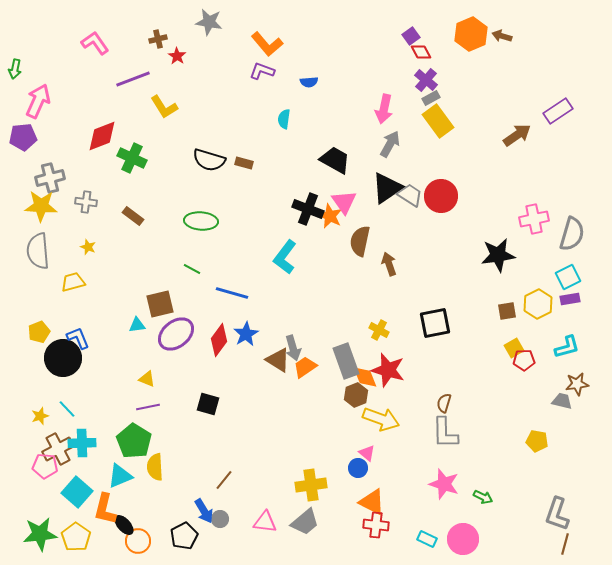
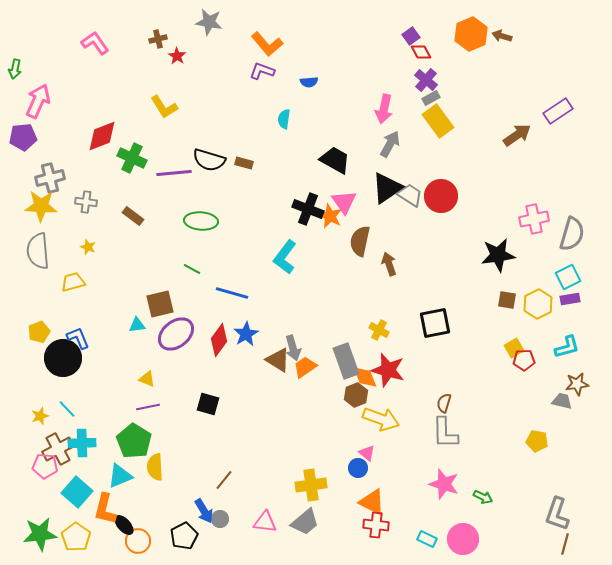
purple line at (133, 79): moved 41 px right, 94 px down; rotated 16 degrees clockwise
brown square at (507, 311): moved 11 px up; rotated 18 degrees clockwise
